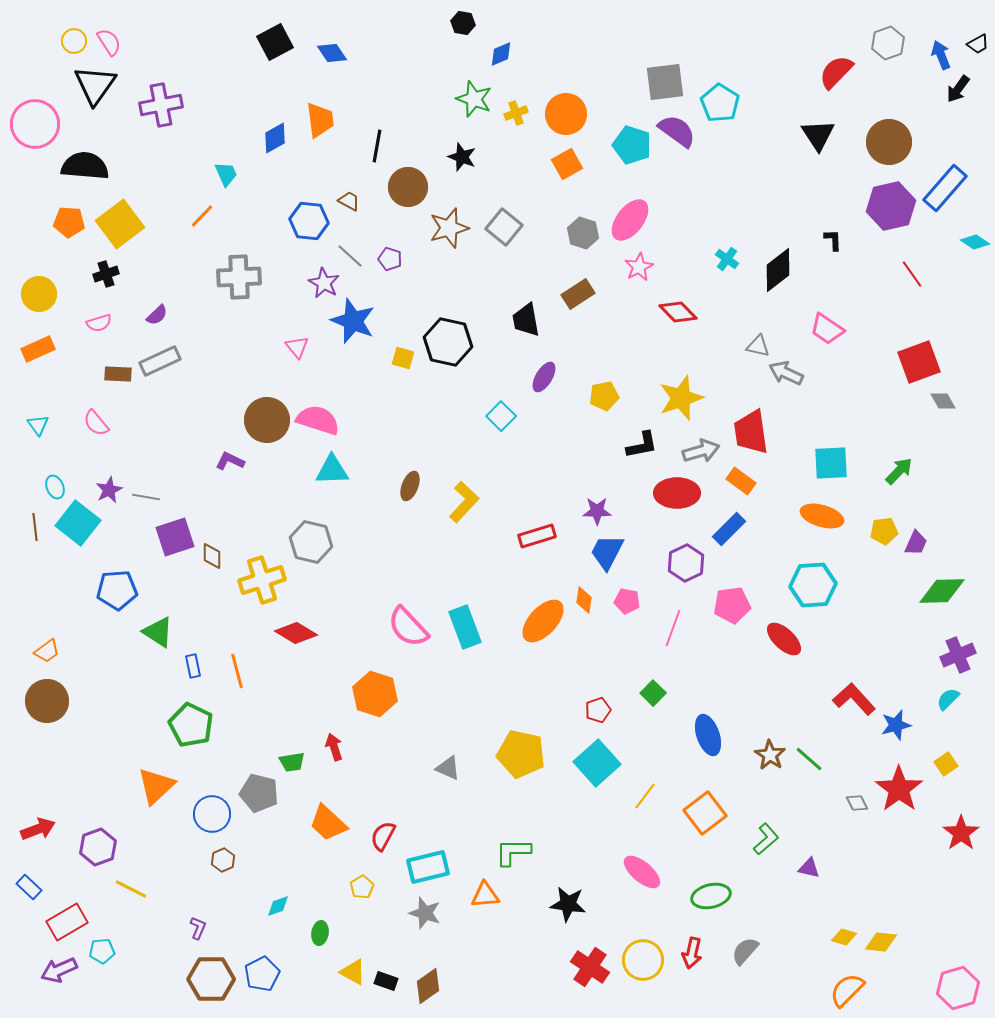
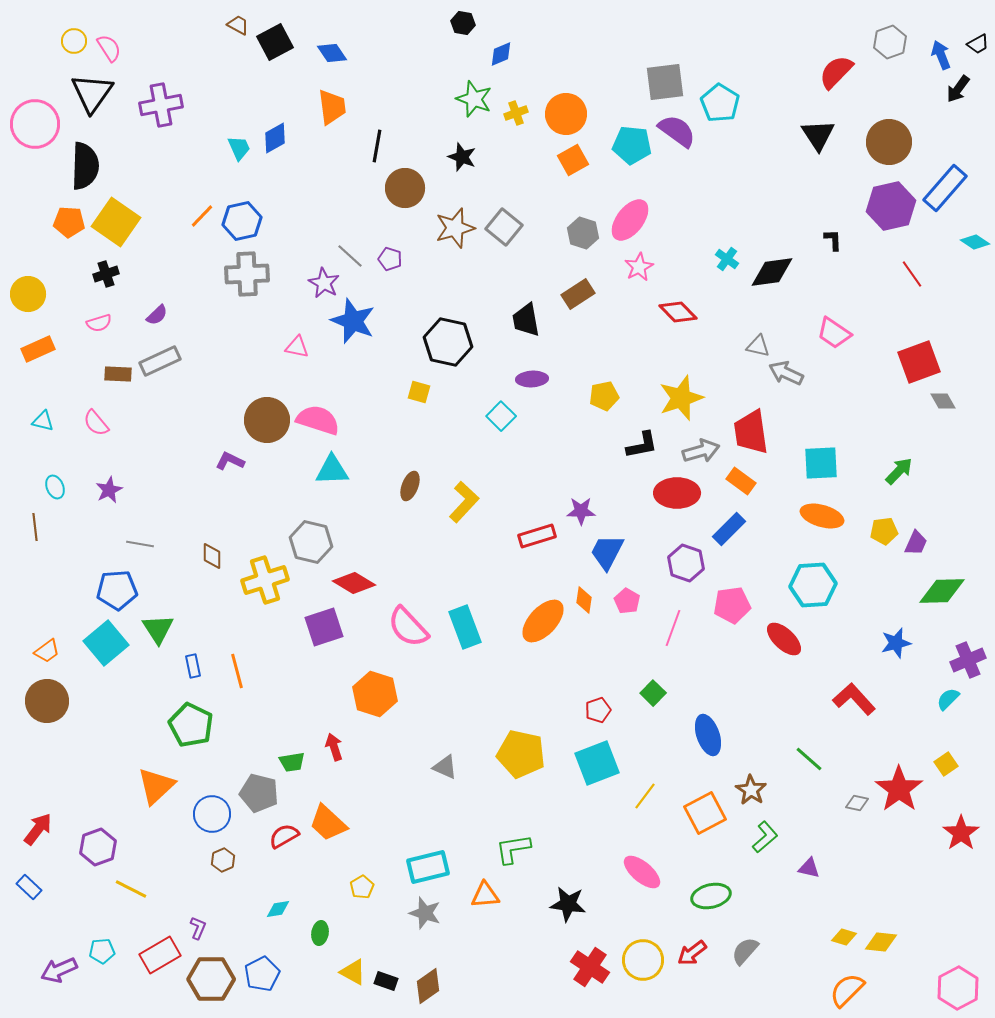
pink semicircle at (109, 42): moved 6 px down
gray hexagon at (888, 43): moved 2 px right, 1 px up
black triangle at (95, 85): moved 3 px left, 8 px down
orange trapezoid at (320, 120): moved 12 px right, 13 px up
cyan pentagon at (632, 145): rotated 12 degrees counterclockwise
orange square at (567, 164): moved 6 px right, 4 px up
black semicircle at (85, 166): rotated 87 degrees clockwise
cyan trapezoid at (226, 174): moved 13 px right, 26 px up
brown circle at (408, 187): moved 3 px left, 1 px down
brown trapezoid at (349, 201): moved 111 px left, 176 px up
blue hexagon at (309, 221): moved 67 px left; rotated 18 degrees counterclockwise
yellow square at (120, 224): moved 4 px left, 2 px up; rotated 18 degrees counterclockwise
brown star at (449, 228): moved 6 px right
black diamond at (778, 270): moved 6 px left, 2 px down; rotated 30 degrees clockwise
gray cross at (239, 277): moved 8 px right, 3 px up
yellow circle at (39, 294): moved 11 px left
pink trapezoid at (827, 329): moved 7 px right, 4 px down
pink triangle at (297, 347): rotated 40 degrees counterclockwise
yellow square at (403, 358): moved 16 px right, 34 px down
purple ellipse at (544, 377): moved 12 px left, 2 px down; rotated 56 degrees clockwise
cyan triangle at (38, 425): moved 5 px right, 4 px up; rotated 40 degrees counterclockwise
cyan square at (831, 463): moved 10 px left
gray line at (146, 497): moved 6 px left, 47 px down
purple star at (597, 511): moved 16 px left
cyan square at (78, 523): moved 28 px right, 120 px down; rotated 12 degrees clockwise
purple square at (175, 537): moved 149 px right, 90 px down
purple hexagon at (686, 563): rotated 15 degrees counterclockwise
yellow cross at (262, 580): moved 3 px right
pink pentagon at (627, 601): rotated 20 degrees clockwise
green triangle at (158, 632): moved 3 px up; rotated 24 degrees clockwise
red diamond at (296, 633): moved 58 px right, 50 px up
purple cross at (958, 655): moved 10 px right, 5 px down
blue star at (896, 725): moved 82 px up
brown star at (770, 755): moved 19 px left, 35 px down
cyan square at (597, 763): rotated 21 degrees clockwise
gray triangle at (448, 768): moved 3 px left, 1 px up
gray diamond at (857, 803): rotated 50 degrees counterclockwise
orange square at (705, 813): rotated 9 degrees clockwise
red arrow at (38, 829): rotated 32 degrees counterclockwise
red semicircle at (383, 836): moved 99 px left; rotated 32 degrees clockwise
green L-shape at (766, 839): moved 1 px left, 2 px up
green L-shape at (513, 852): moved 3 px up; rotated 9 degrees counterclockwise
cyan diamond at (278, 906): moved 3 px down; rotated 10 degrees clockwise
red rectangle at (67, 922): moved 93 px right, 33 px down
red arrow at (692, 953): rotated 40 degrees clockwise
pink hexagon at (958, 988): rotated 12 degrees counterclockwise
